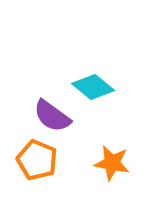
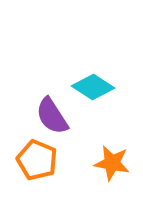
cyan diamond: rotated 6 degrees counterclockwise
purple semicircle: rotated 21 degrees clockwise
